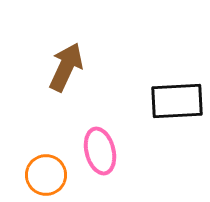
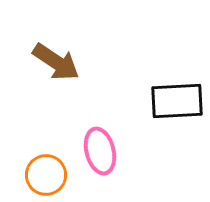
brown arrow: moved 10 px left, 5 px up; rotated 99 degrees clockwise
